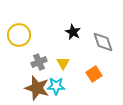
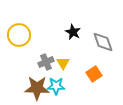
gray cross: moved 7 px right
brown star: rotated 15 degrees counterclockwise
